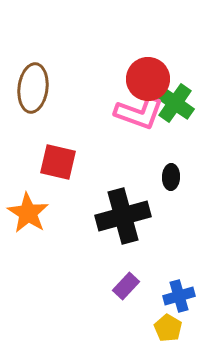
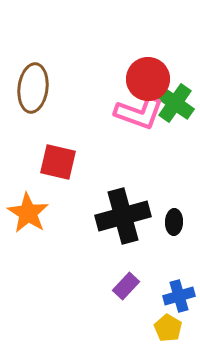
black ellipse: moved 3 px right, 45 px down
